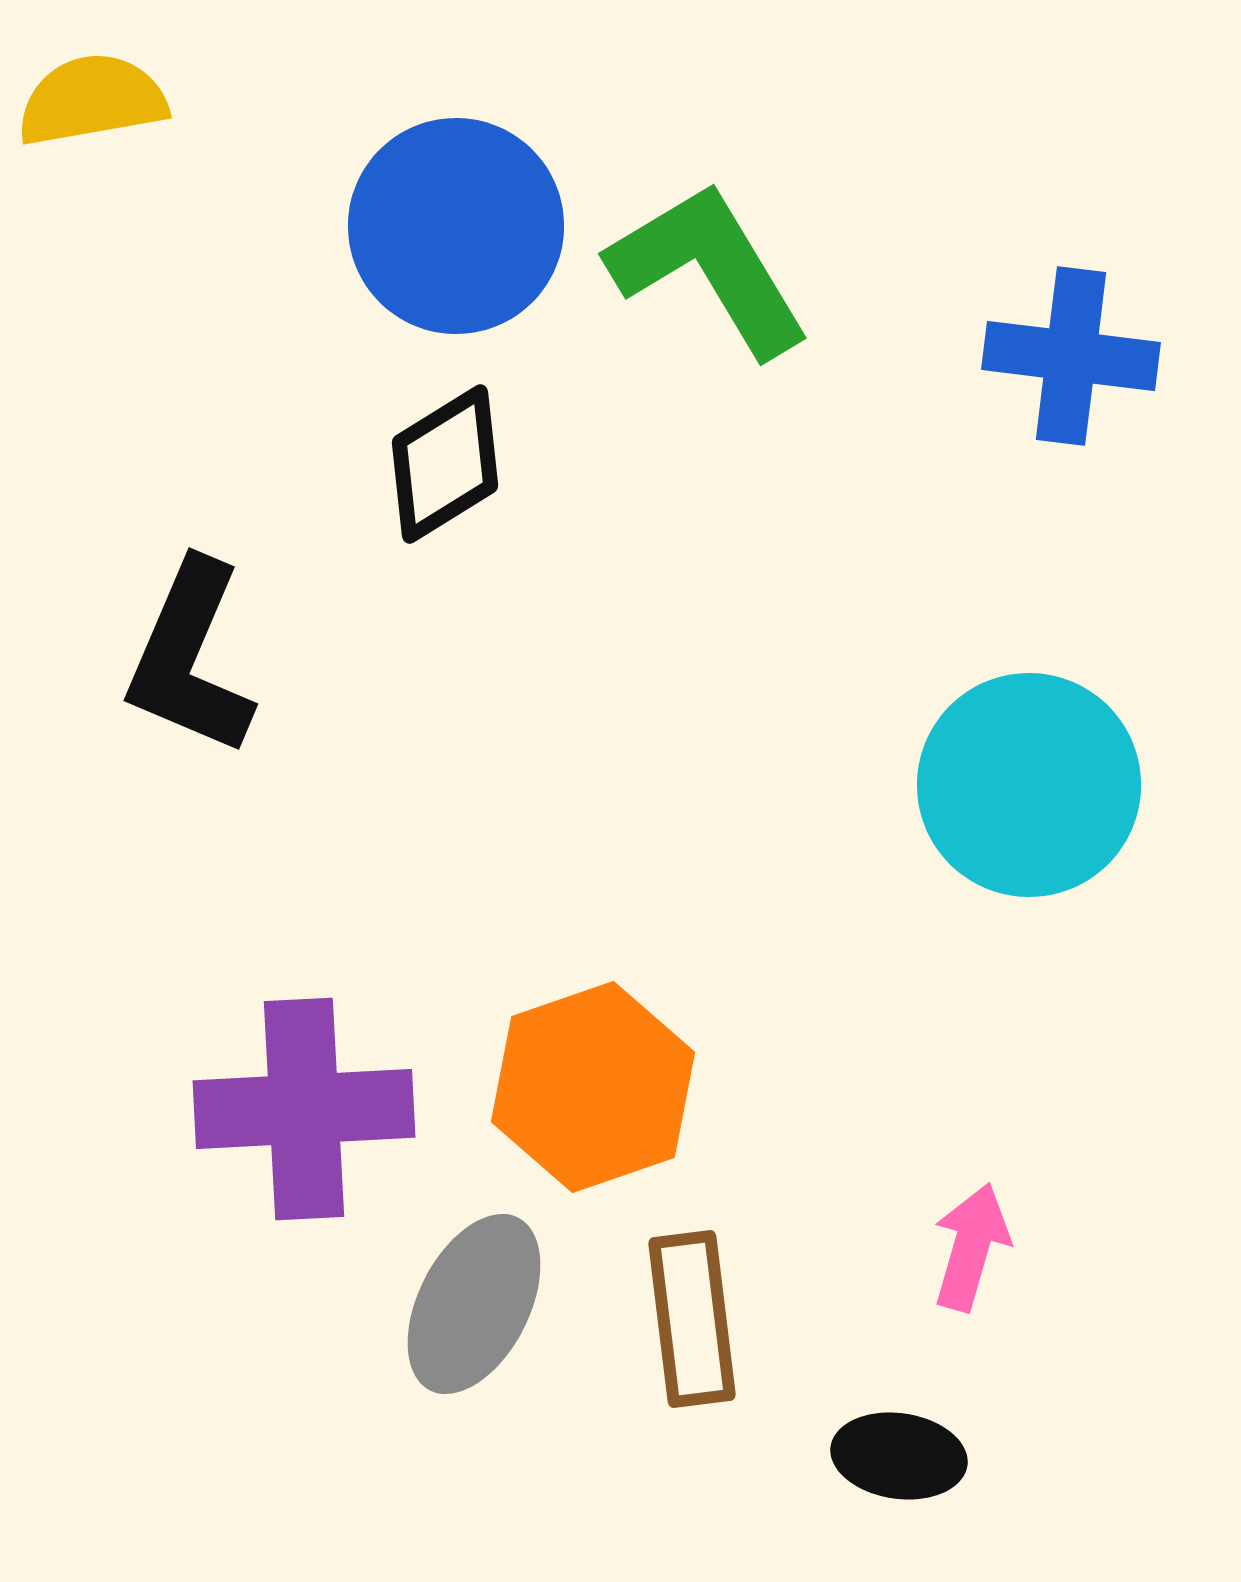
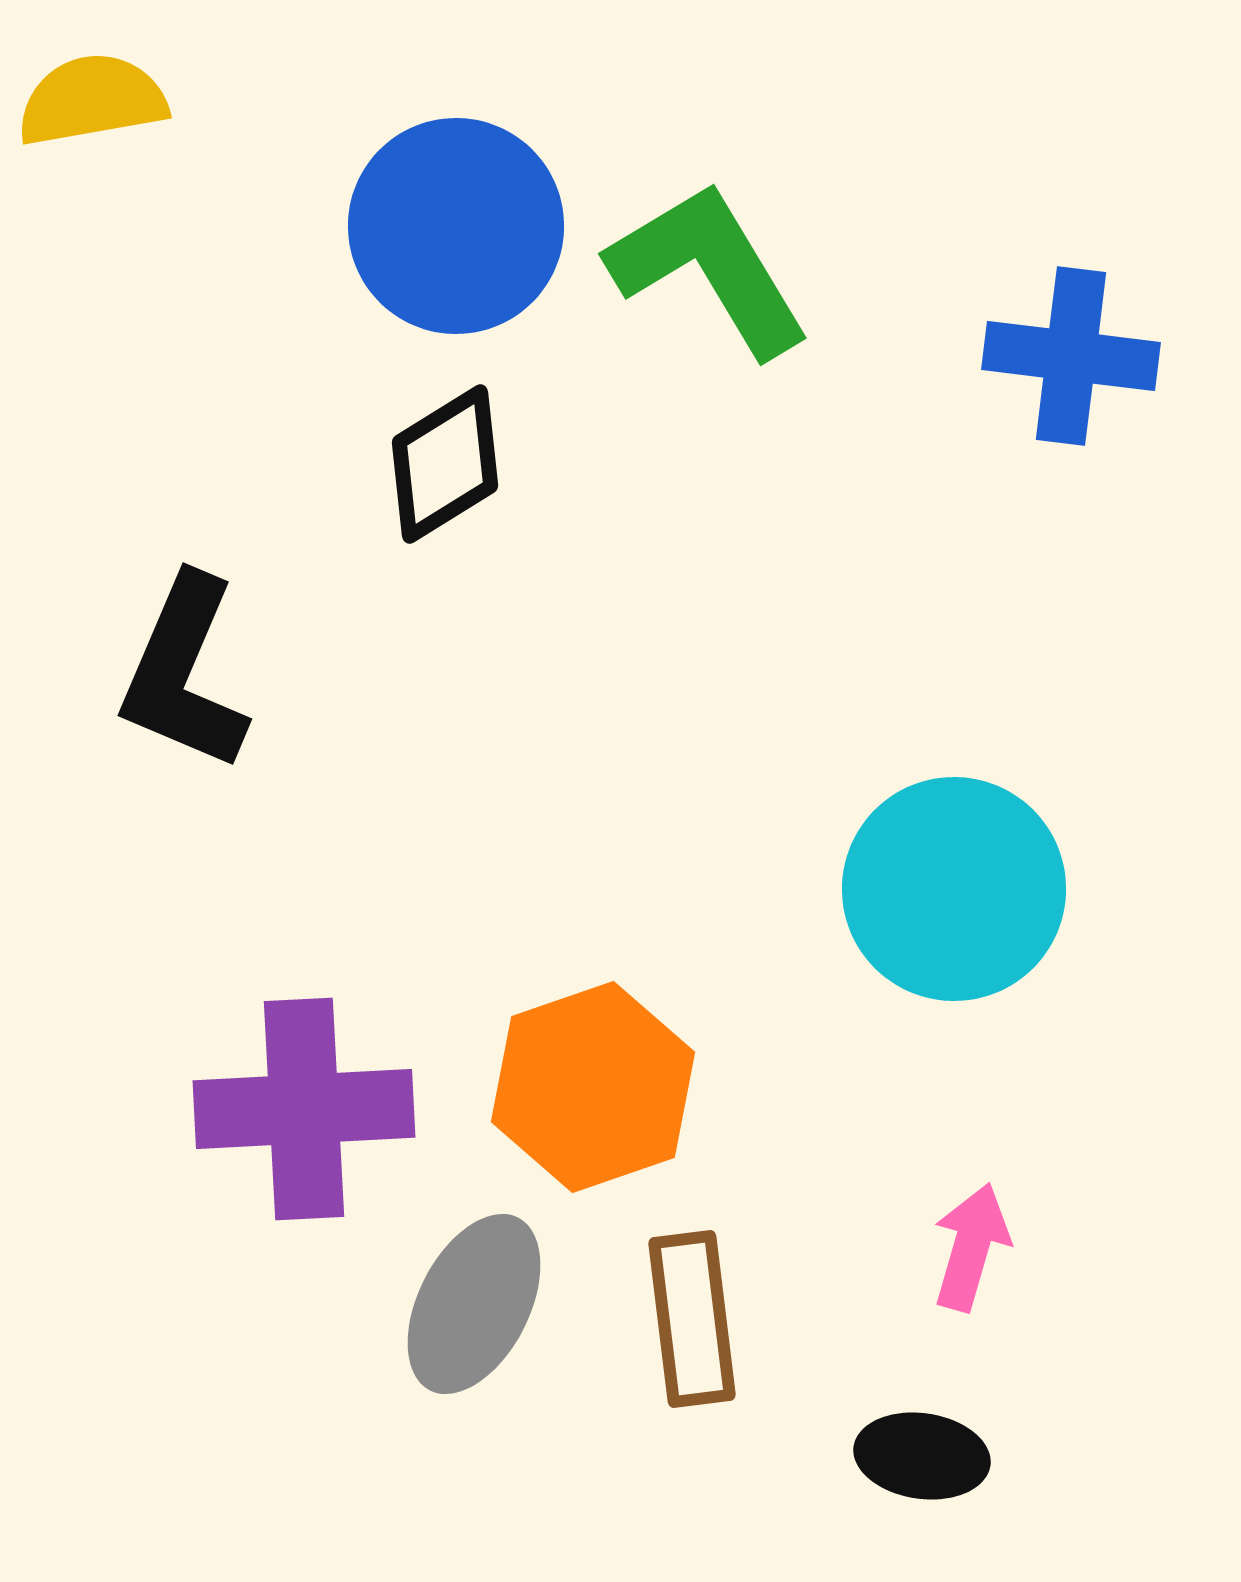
black L-shape: moved 6 px left, 15 px down
cyan circle: moved 75 px left, 104 px down
black ellipse: moved 23 px right
